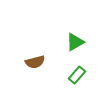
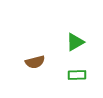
green rectangle: rotated 48 degrees clockwise
